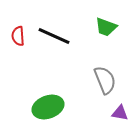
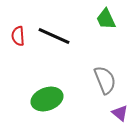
green trapezoid: moved 8 px up; rotated 45 degrees clockwise
green ellipse: moved 1 px left, 8 px up
purple triangle: rotated 30 degrees clockwise
